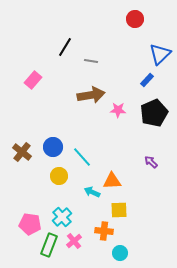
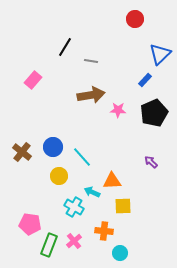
blue rectangle: moved 2 px left
yellow square: moved 4 px right, 4 px up
cyan cross: moved 12 px right, 10 px up; rotated 18 degrees counterclockwise
